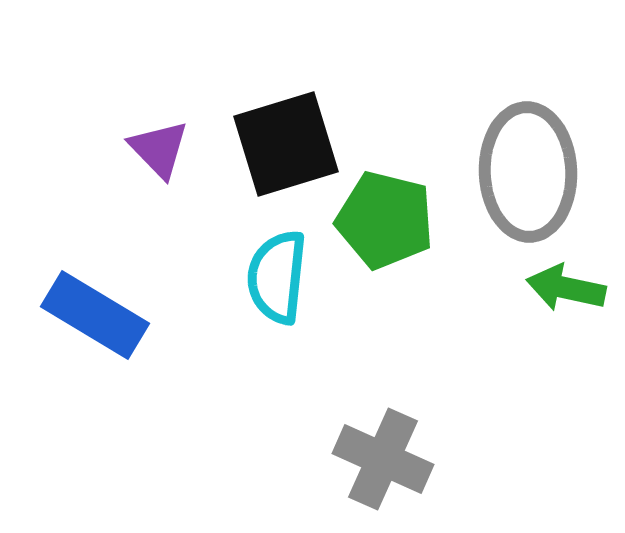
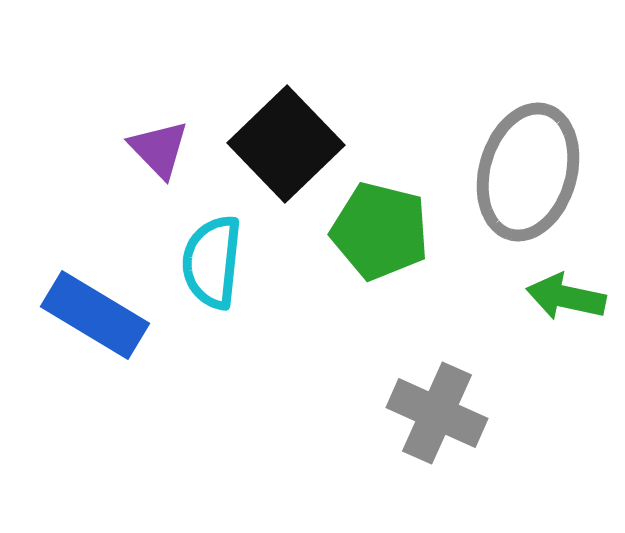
black square: rotated 27 degrees counterclockwise
gray ellipse: rotated 18 degrees clockwise
green pentagon: moved 5 px left, 11 px down
cyan semicircle: moved 65 px left, 15 px up
green arrow: moved 9 px down
gray cross: moved 54 px right, 46 px up
